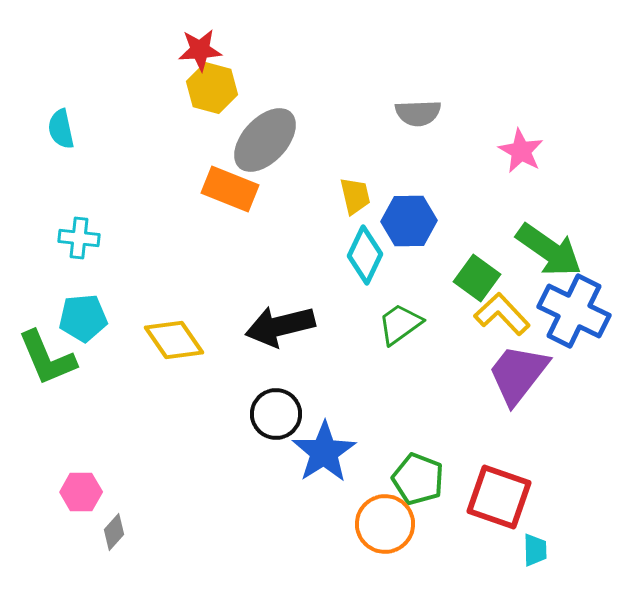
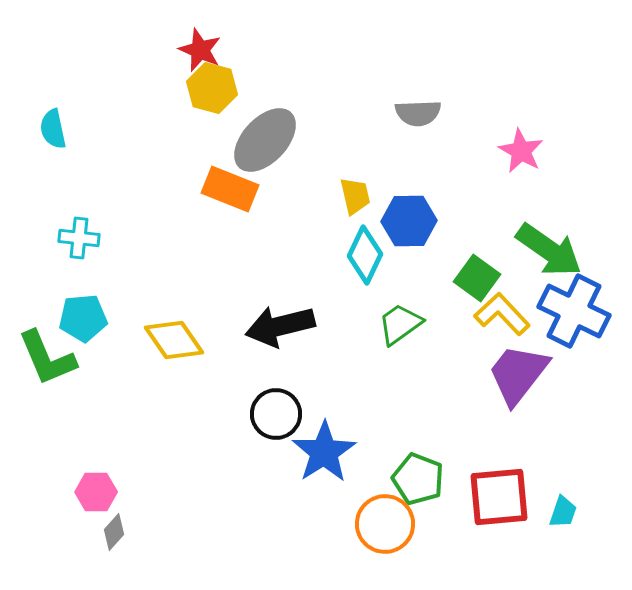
red star: rotated 27 degrees clockwise
cyan semicircle: moved 8 px left
pink hexagon: moved 15 px right
red square: rotated 24 degrees counterclockwise
cyan trapezoid: moved 28 px right, 38 px up; rotated 20 degrees clockwise
